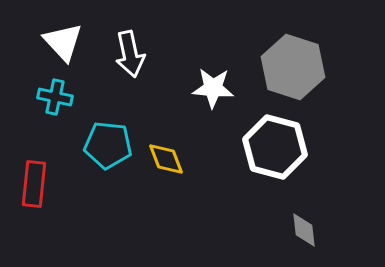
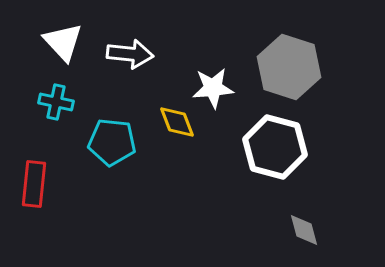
white arrow: rotated 72 degrees counterclockwise
gray hexagon: moved 4 px left
white star: rotated 9 degrees counterclockwise
cyan cross: moved 1 px right, 5 px down
cyan pentagon: moved 4 px right, 3 px up
yellow diamond: moved 11 px right, 37 px up
gray diamond: rotated 9 degrees counterclockwise
